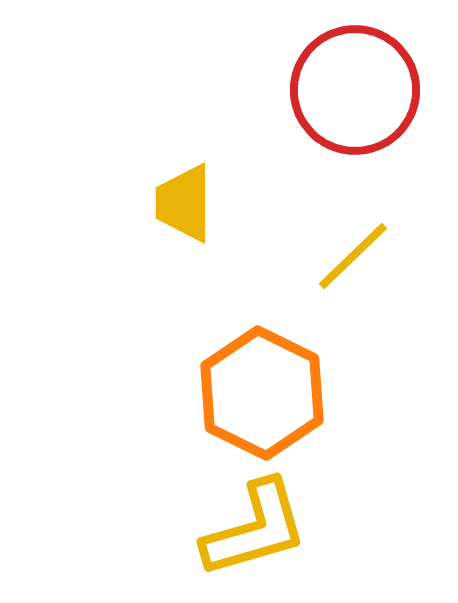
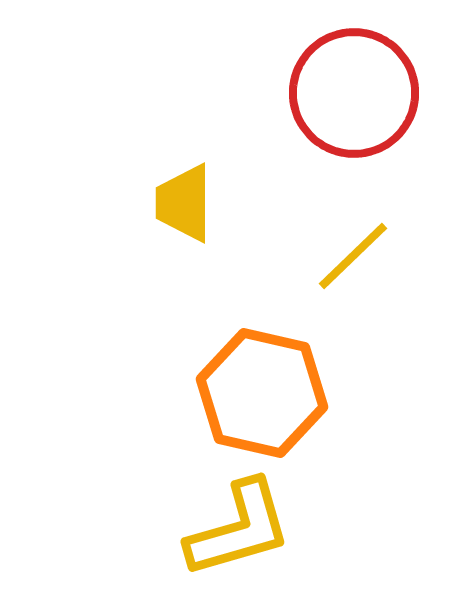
red circle: moved 1 px left, 3 px down
orange hexagon: rotated 13 degrees counterclockwise
yellow L-shape: moved 16 px left
